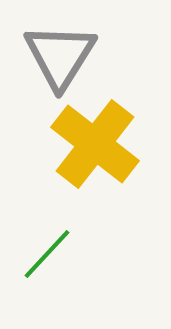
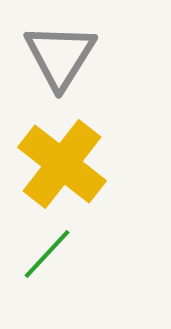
yellow cross: moved 33 px left, 20 px down
